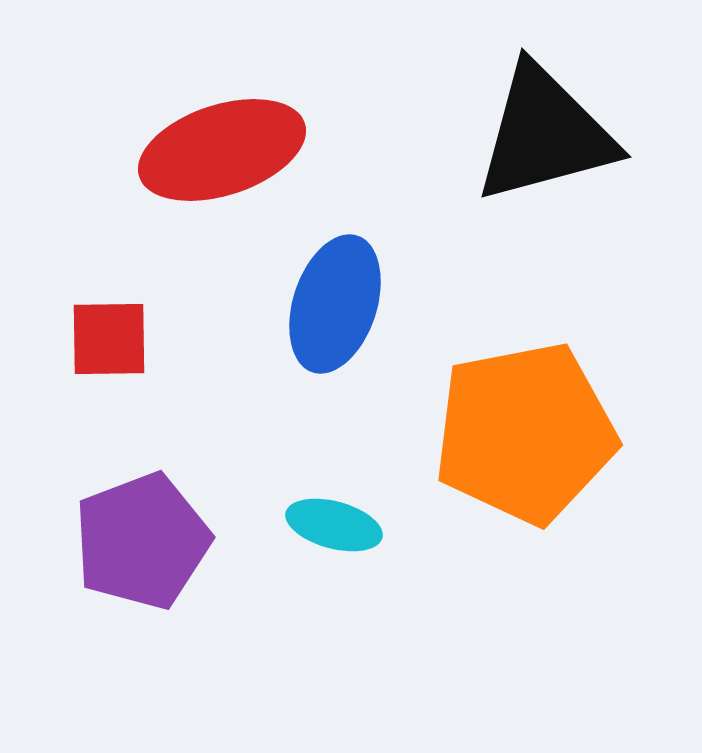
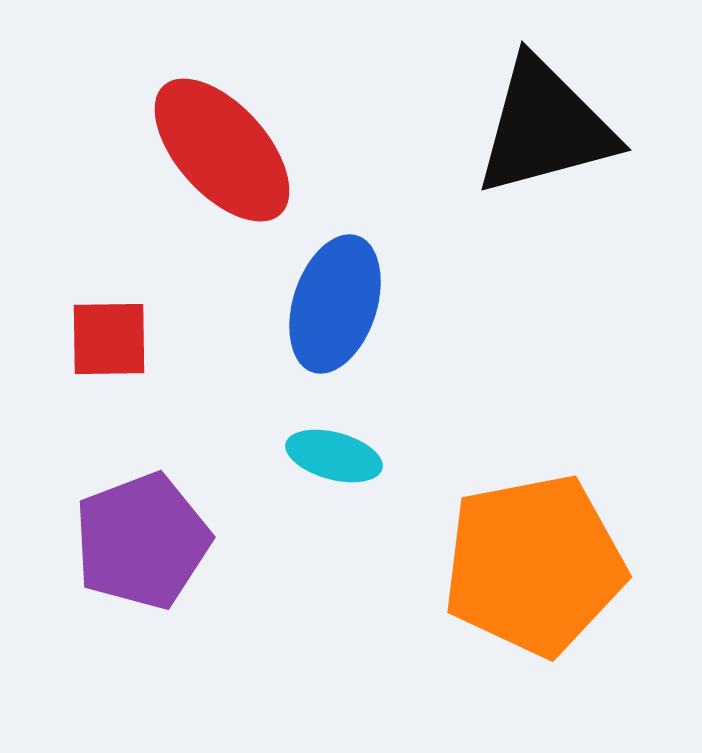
black triangle: moved 7 px up
red ellipse: rotated 66 degrees clockwise
orange pentagon: moved 9 px right, 132 px down
cyan ellipse: moved 69 px up
